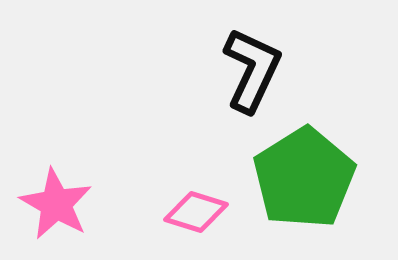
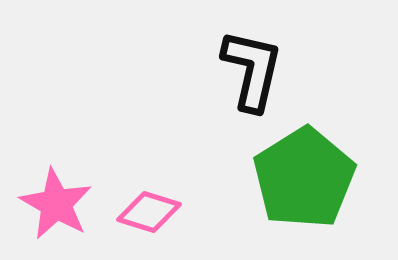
black L-shape: rotated 12 degrees counterclockwise
pink diamond: moved 47 px left
